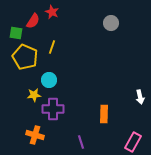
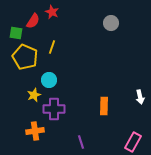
yellow star: rotated 16 degrees counterclockwise
purple cross: moved 1 px right
orange rectangle: moved 8 px up
orange cross: moved 4 px up; rotated 24 degrees counterclockwise
